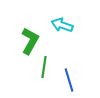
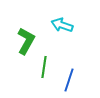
green L-shape: moved 4 px left
blue line: rotated 35 degrees clockwise
